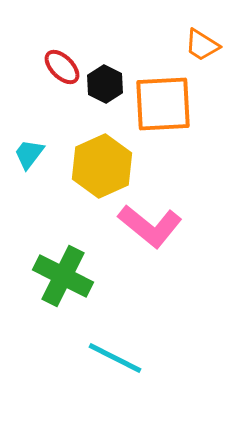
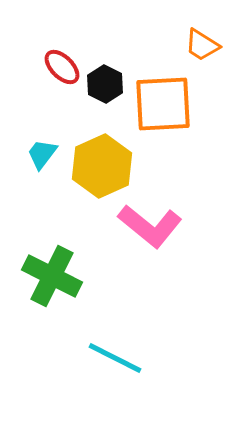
cyan trapezoid: moved 13 px right
green cross: moved 11 px left
